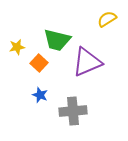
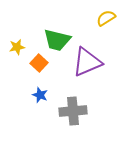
yellow semicircle: moved 1 px left, 1 px up
